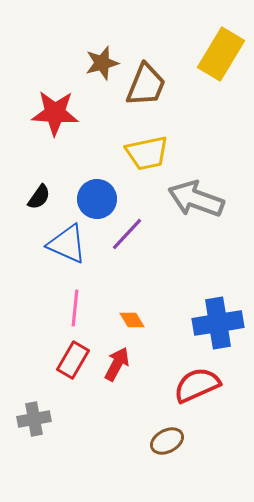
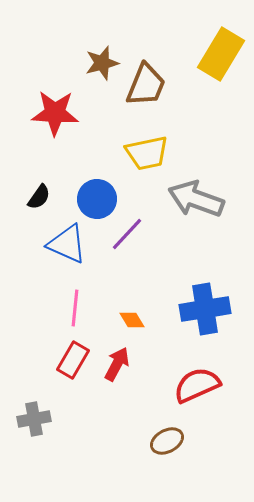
blue cross: moved 13 px left, 14 px up
